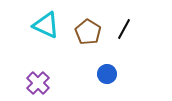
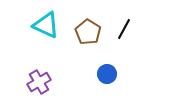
purple cross: moved 1 px right, 1 px up; rotated 15 degrees clockwise
